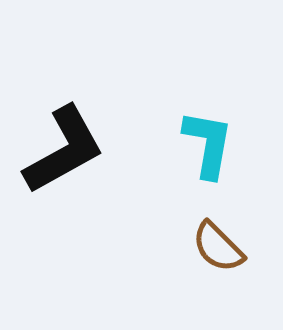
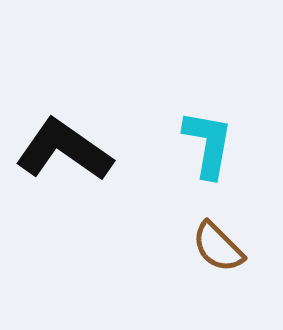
black L-shape: rotated 116 degrees counterclockwise
